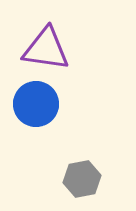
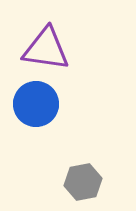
gray hexagon: moved 1 px right, 3 px down
